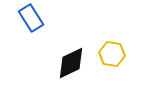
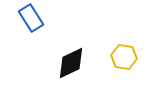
yellow hexagon: moved 12 px right, 3 px down
